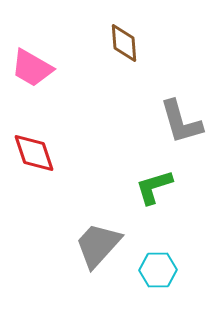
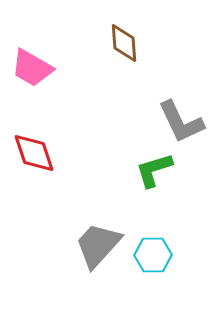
gray L-shape: rotated 9 degrees counterclockwise
green L-shape: moved 17 px up
cyan hexagon: moved 5 px left, 15 px up
